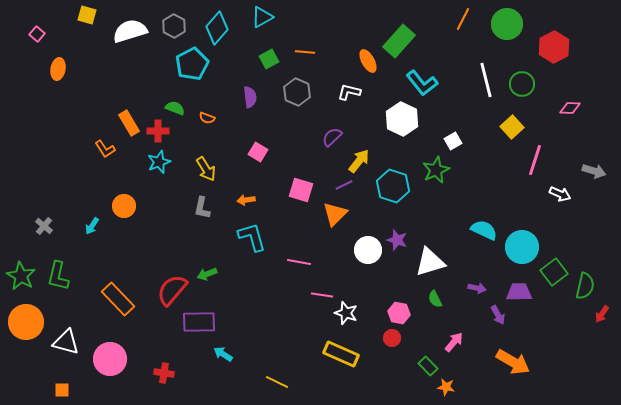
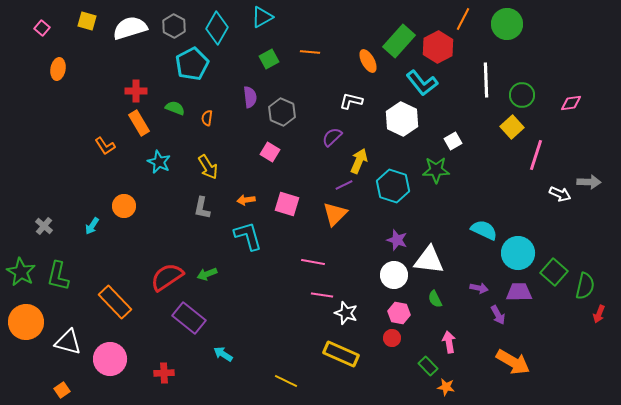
yellow square at (87, 15): moved 6 px down
cyan diamond at (217, 28): rotated 12 degrees counterclockwise
white semicircle at (130, 31): moved 3 px up
pink square at (37, 34): moved 5 px right, 6 px up
red hexagon at (554, 47): moved 116 px left
orange line at (305, 52): moved 5 px right
white line at (486, 80): rotated 12 degrees clockwise
green circle at (522, 84): moved 11 px down
gray hexagon at (297, 92): moved 15 px left, 20 px down
white L-shape at (349, 92): moved 2 px right, 9 px down
pink diamond at (570, 108): moved 1 px right, 5 px up; rotated 10 degrees counterclockwise
orange semicircle at (207, 118): rotated 77 degrees clockwise
orange rectangle at (129, 123): moved 10 px right
red cross at (158, 131): moved 22 px left, 40 px up
orange L-shape at (105, 149): moved 3 px up
pink square at (258, 152): moved 12 px right
pink line at (535, 160): moved 1 px right, 5 px up
yellow arrow at (359, 161): rotated 15 degrees counterclockwise
cyan star at (159, 162): rotated 25 degrees counterclockwise
yellow arrow at (206, 169): moved 2 px right, 2 px up
green star at (436, 170): rotated 24 degrees clockwise
gray arrow at (594, 171): moved 5 px left, 11 px down; rotated 15 degrees counterclockwise
pink square at (301, 190): moved 14 px left, 14 px down
cyan L-shape at (252, 237): moved 4 px left, 1 px up
cyan circle at (522, 247): moved 4 px left, 6 px down
white circle at (368, 250): moved 26 px right, 25 px down
pink line at (299, 262): moved 14 px right
white triangle at (430, 262): moved 1 px left, 2 px up; rotated 24 degrees clockwise
green square at (554, 272): rotated 12 degrees counterclockwise
green star at (21, 276): moved 4 px up
purple arrow at (477, 288): moved 2 px right
red semicircle at (172, 290): moved 5 px left, 13 px up; rotated 16 degrees clockwise
orange rectangle at (118, 299): moved 3 px left, 3 px down
red arrow at (602, 314): moved 3 px left; rotated 12 degrees counterclockwise
purple rectangle at (199, 322): moved 10 px left, 4 px up; rotated 40 degrees clockwise
white triangle at (66, 342): moved 2 px right
pink arrow at (454, 342): moved 5 px left; rotated 50 degrees counterclockwise
red cross at (164, 373): rotated 12 degrees counterclockwise
yellow line at (277, 382): moved 9 px right, 1 px up
orange square at (62, 390): rotated 35 degrees counterclockwise
